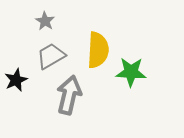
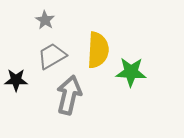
gray star: moved 1 px up
gray trapezoid: moved 1 px right
black star: rotated 25 degrees clockwise
